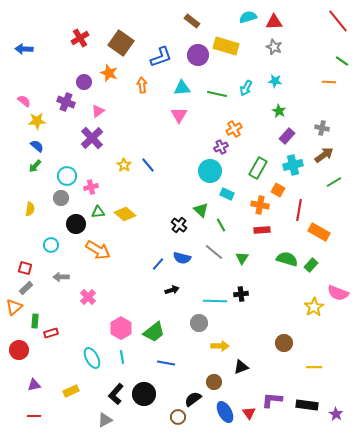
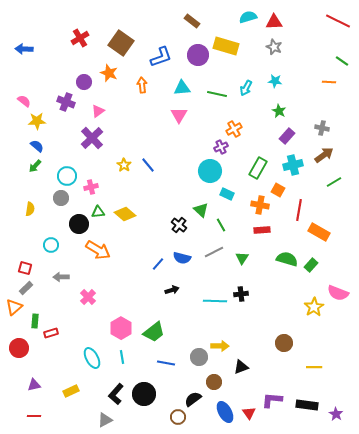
red line at (338, 21): rotated 25 degrees counterclockwise
black circle at (76, 224): moved 3 px right
gray line at (214, 252): rotated 66 degrees counterclockwise
gray circle at (199, 323): moved 34 px down
red circle at (19, 350): moved 2 px up
